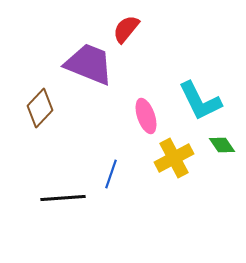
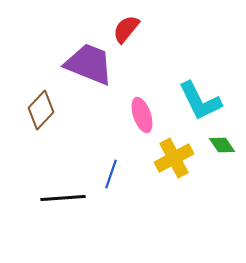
brown diamond: moved 1 px right, 2 px down
pink ellipse: moved 4 px left, 1 px up
